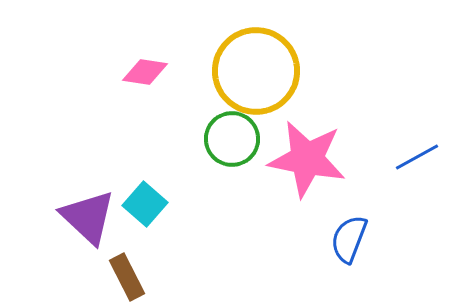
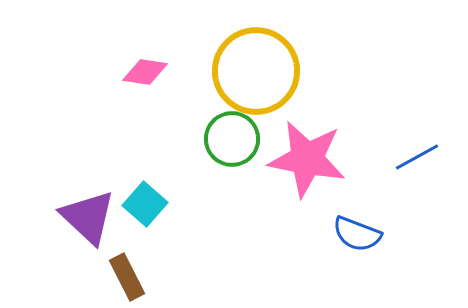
blue semicircle: moved 8 px right, 5 px up; rotated 90 degrees counterclockwise
